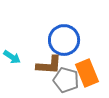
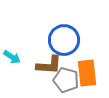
orange rectangle: rotated 16 degrees clockwise
